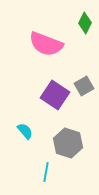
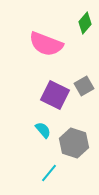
green diamond: rotated 15 degrees clockwise
purple square: rotated 8 degrees counterclockwise
cyan semicircle: moved 18 px right, 1 px up
gray hexagon: moved 6 px right
cyan line: moved 3 px right, 1 px down; rotated 30 degrees clockwise
